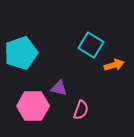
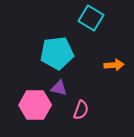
cyan square: moved 27 px up
cyan pentagon: moved 36 px right; rotated 12 degrees clockwise
orange arrow: rotated 12 degrees clockwise
pink hexagon: moved 2 px right, 1 px up
